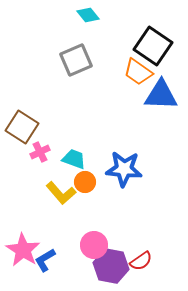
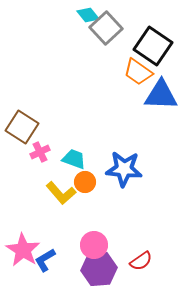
gray square: moved 30 px right, 32 px up; rotated 20 degrees counterclockwise
purple hexagon: moved 12 px left, 3 px down; rotated 16 degrees counterclockwise
